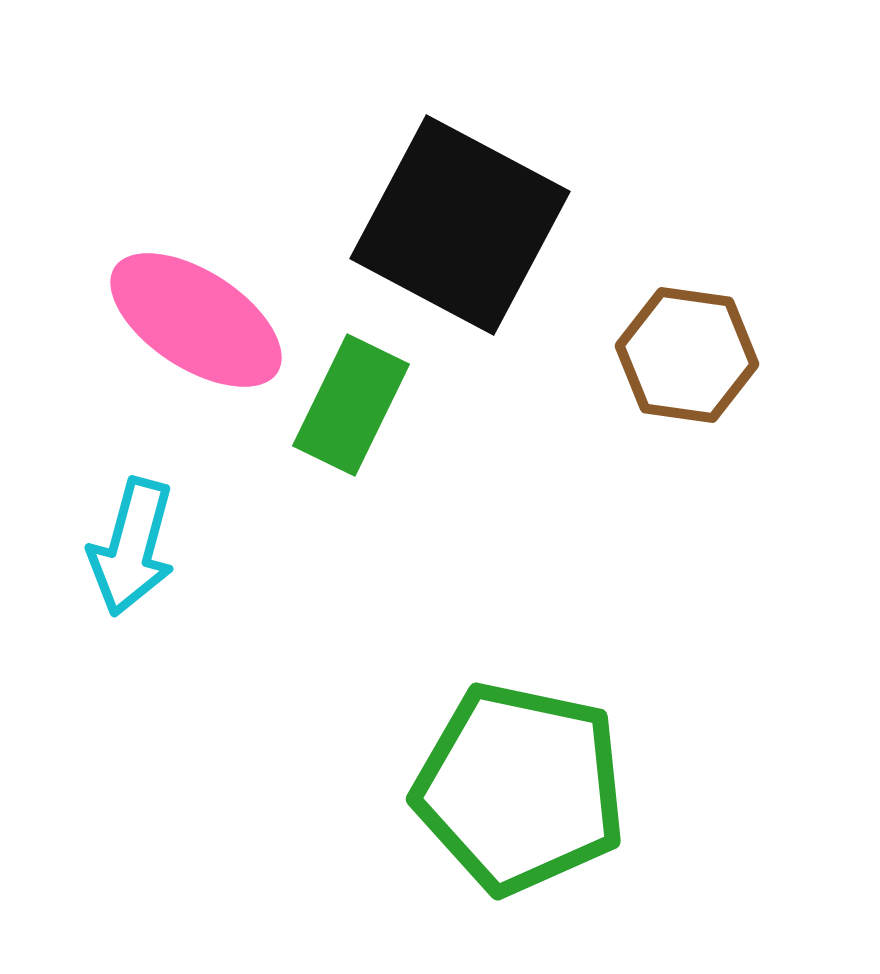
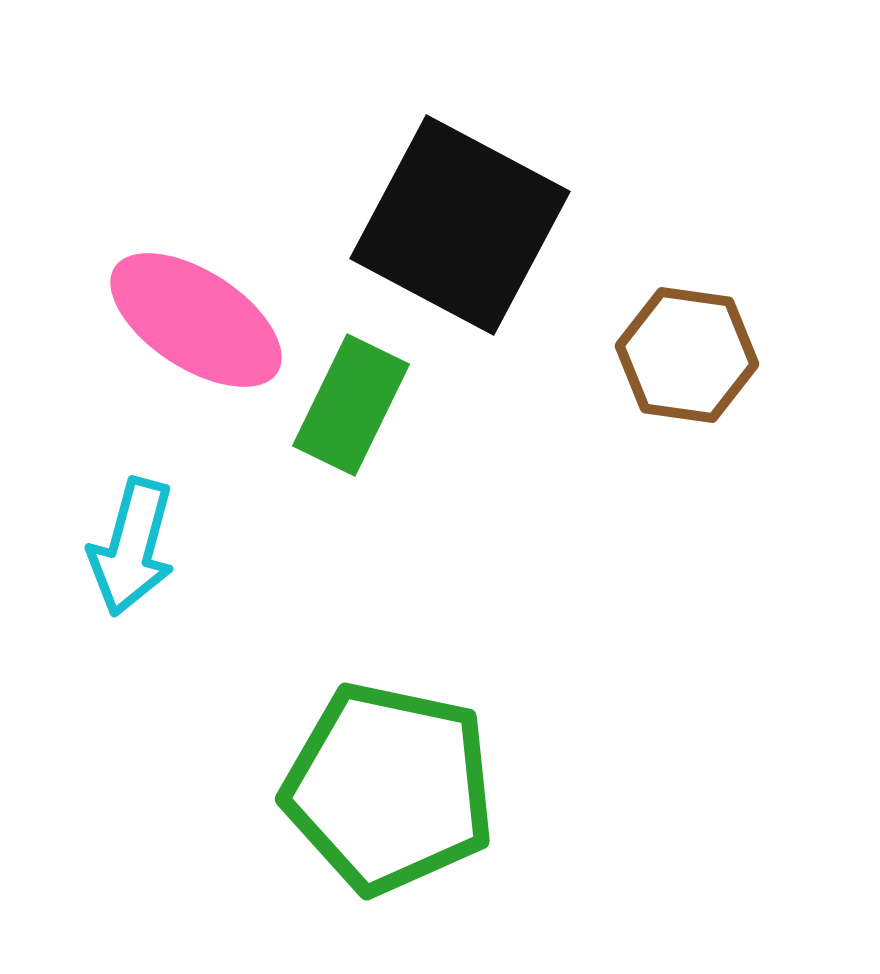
green pentagon: moved 131 px left
